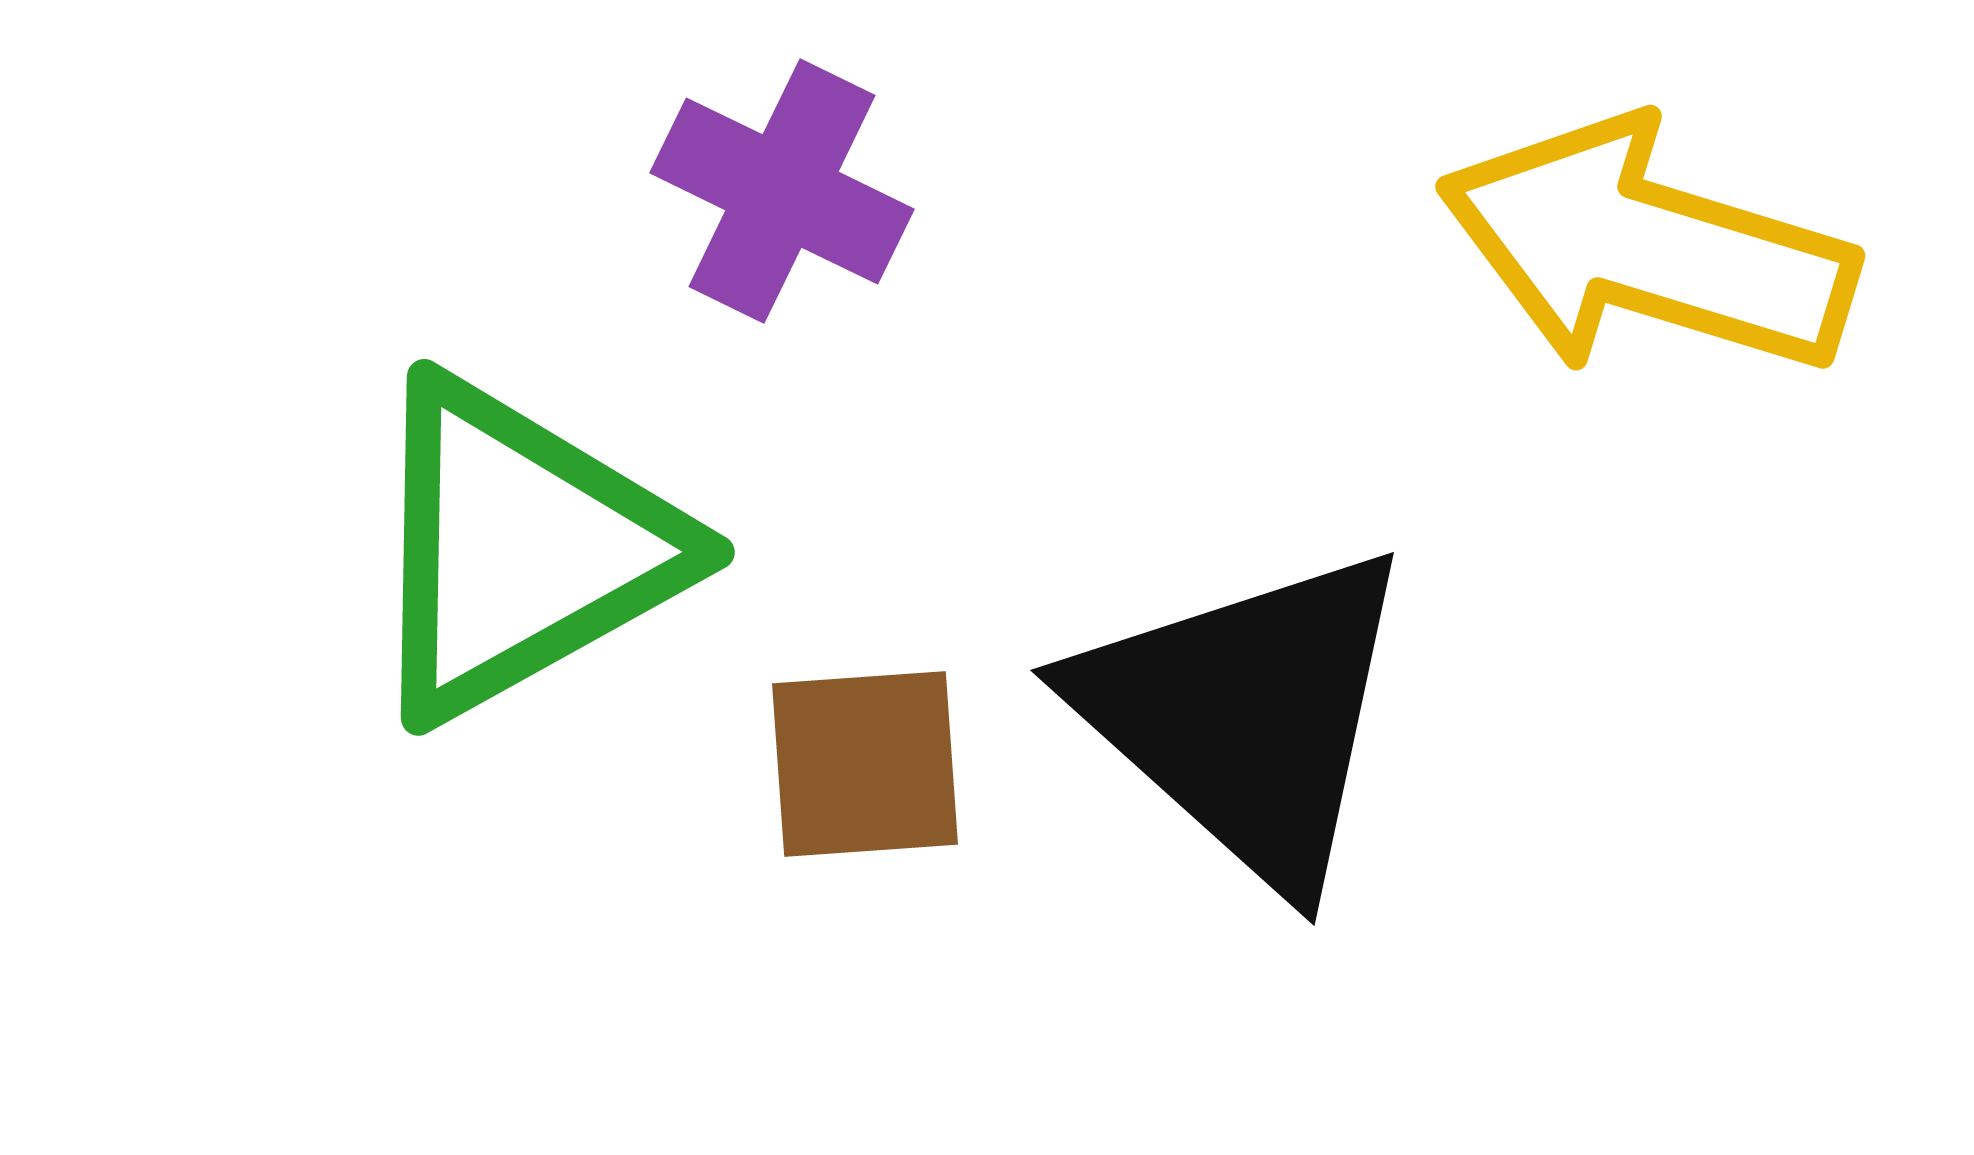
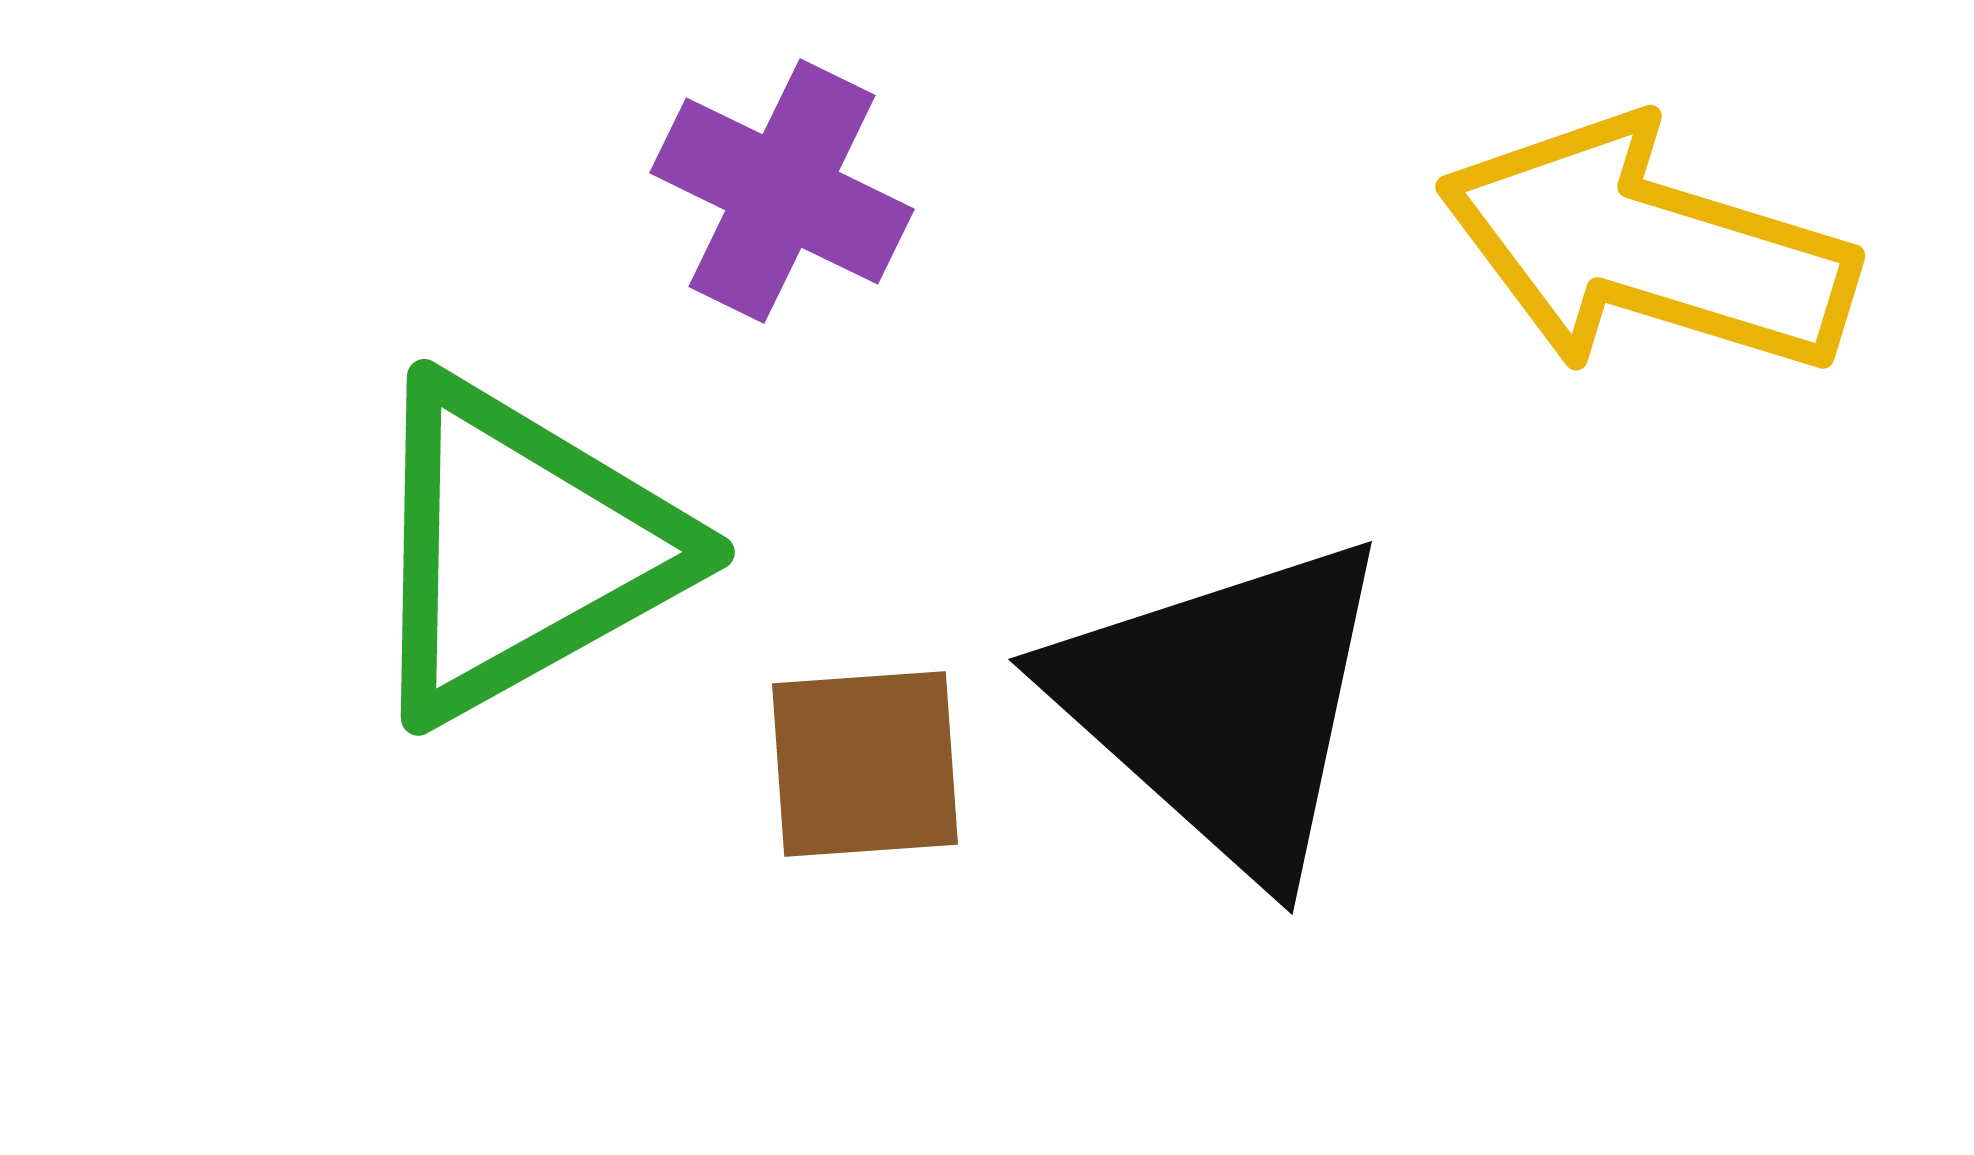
black triangle: moved 22 px left, 11 px up
